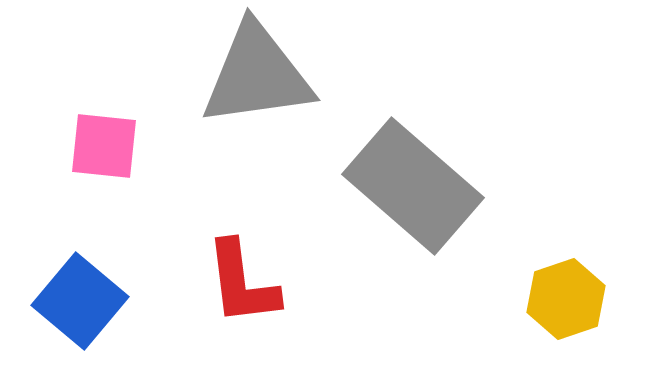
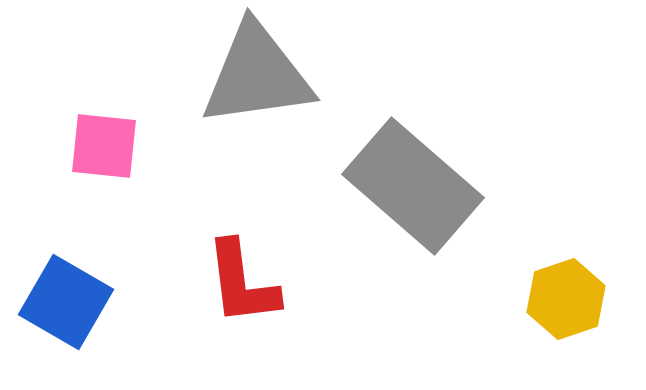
blue square: moved 14 px left, 1 px down; rotated 10 degrees counterclockwise
